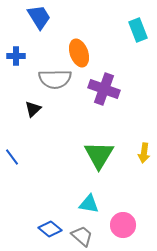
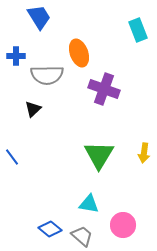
gray semicircle: moved 8 px left, 4 px up
